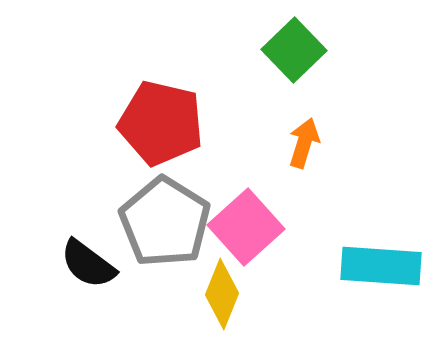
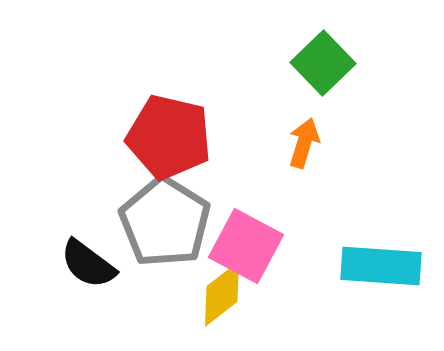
green square: moved 29 px right, 13 px down
red pentagon: moved 8 px right, 14 px down
pink square: moved 19 px down; rotated 20 degrees counterclockwise
yellow diamond: rotated 30 degrees clockwise
